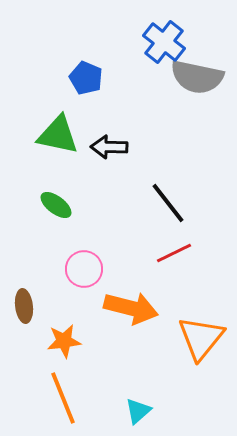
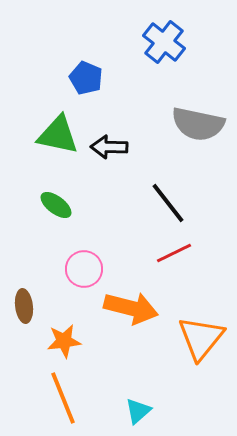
gray semicircle: moved 1 px right, 47 px down
